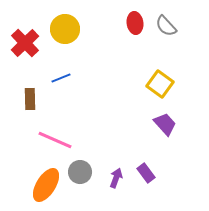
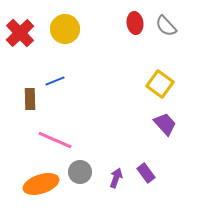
red cross: moved 5 px left, 10 px up
blue line: moved 6 px left, 3 px down
orange ellipse: moved 5 px left, 1 px up; rotated 40 degrees clockwise
